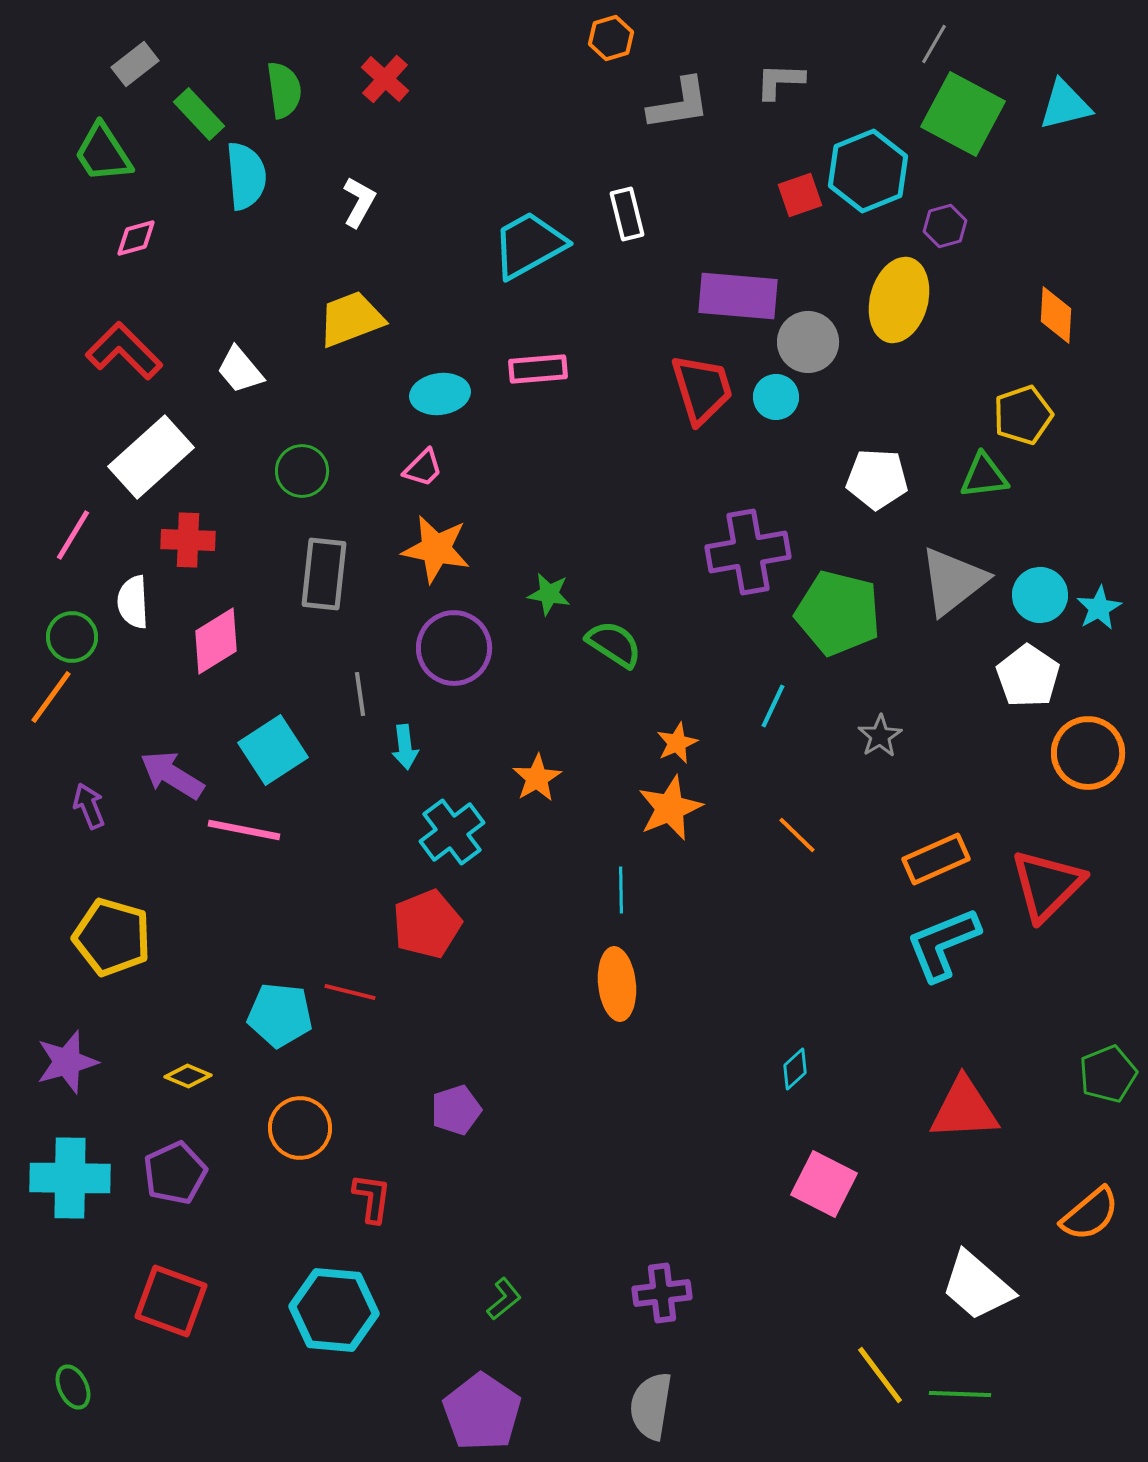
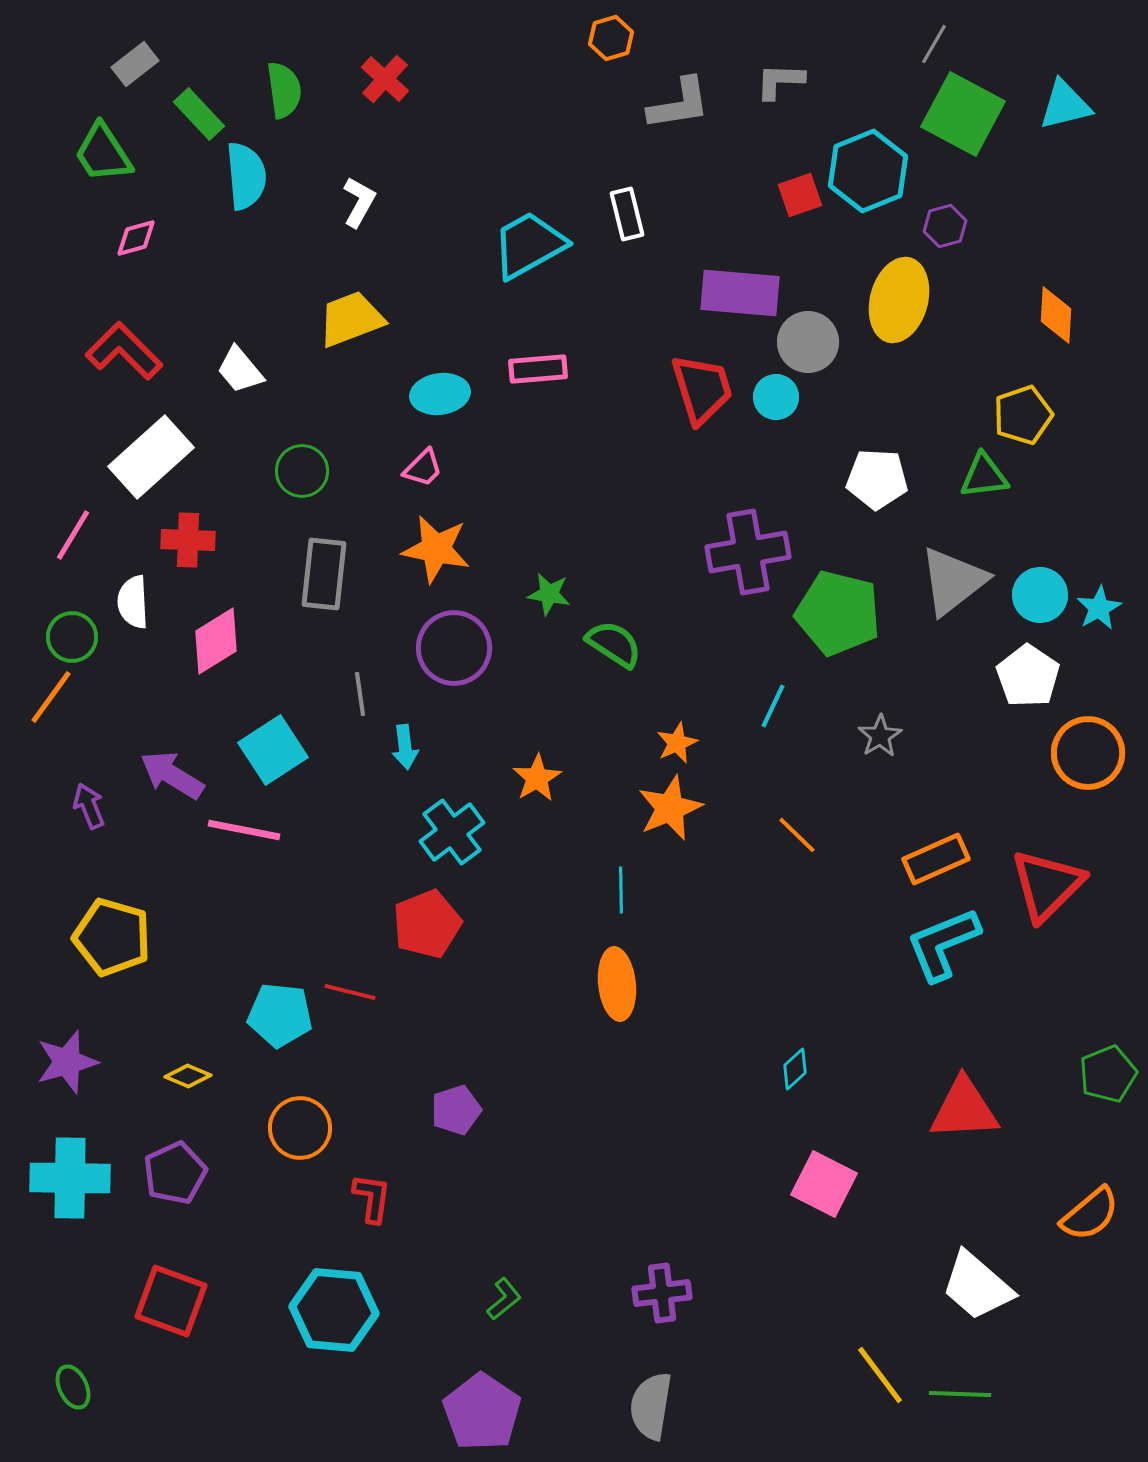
purple rectangle at (738, 296): moved 2 px right, 3 px up
